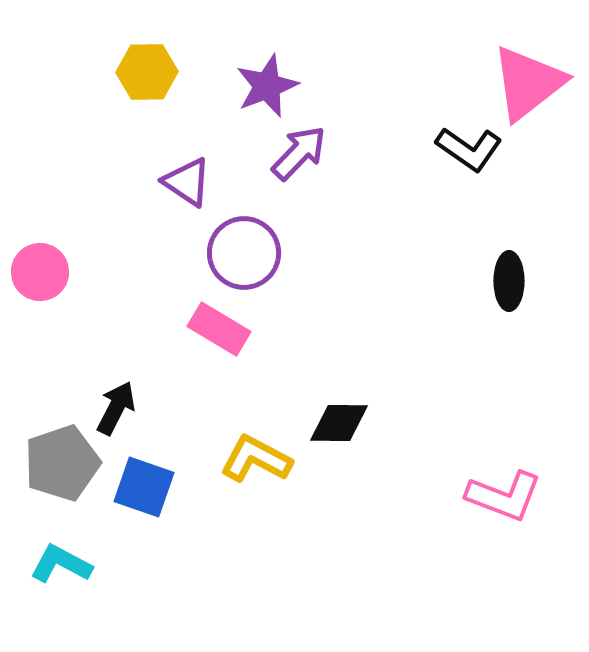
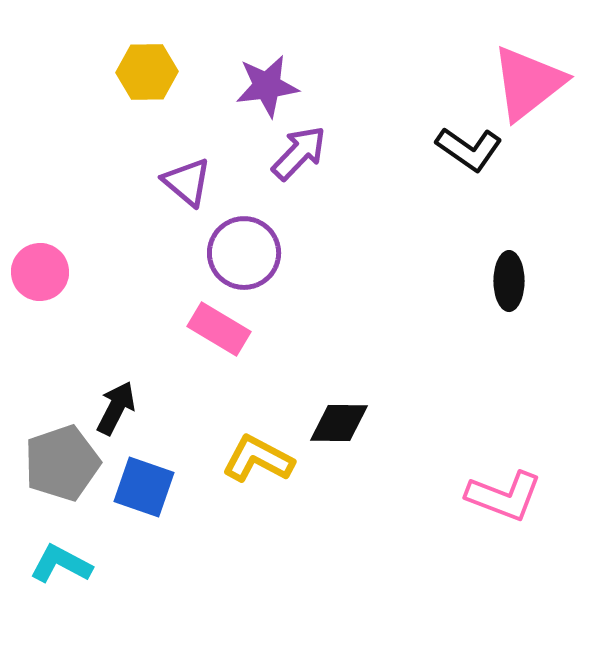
purple star: rotated 14 degrees clockwise
purple triangle: rotated 6 degrees clockwise
yellow L-shape: moved 2 px right
